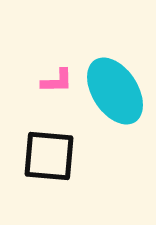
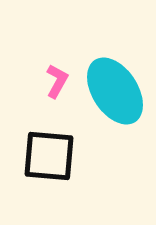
pink L-shape: rotated 60 degrees counterclockwise
